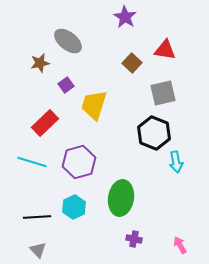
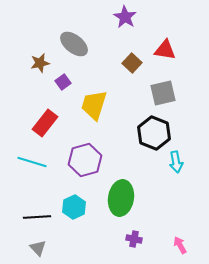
gray ellipse: moved 6 px right, 3 px down
purple square: moved 3 px left, 3 px up
red rectangle: rotated 8 degrees counterclockwise
purple hexagon: moved 6 px right, 2 px up
gray triangle: moved 2 px up
